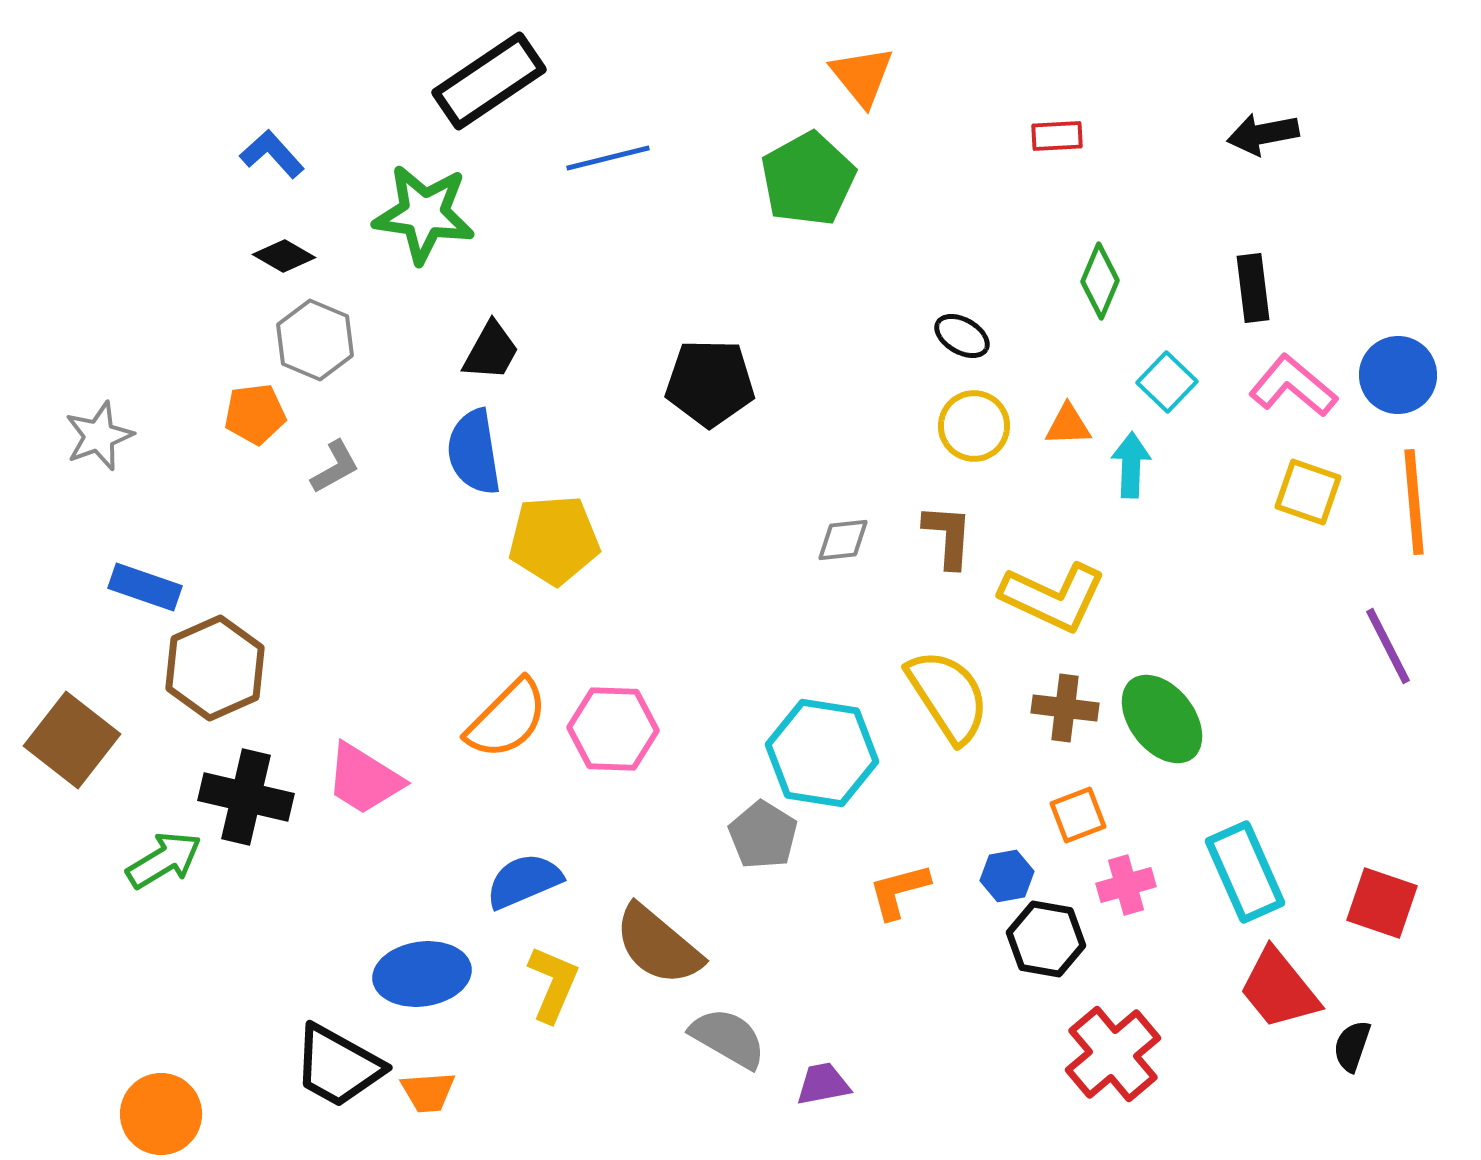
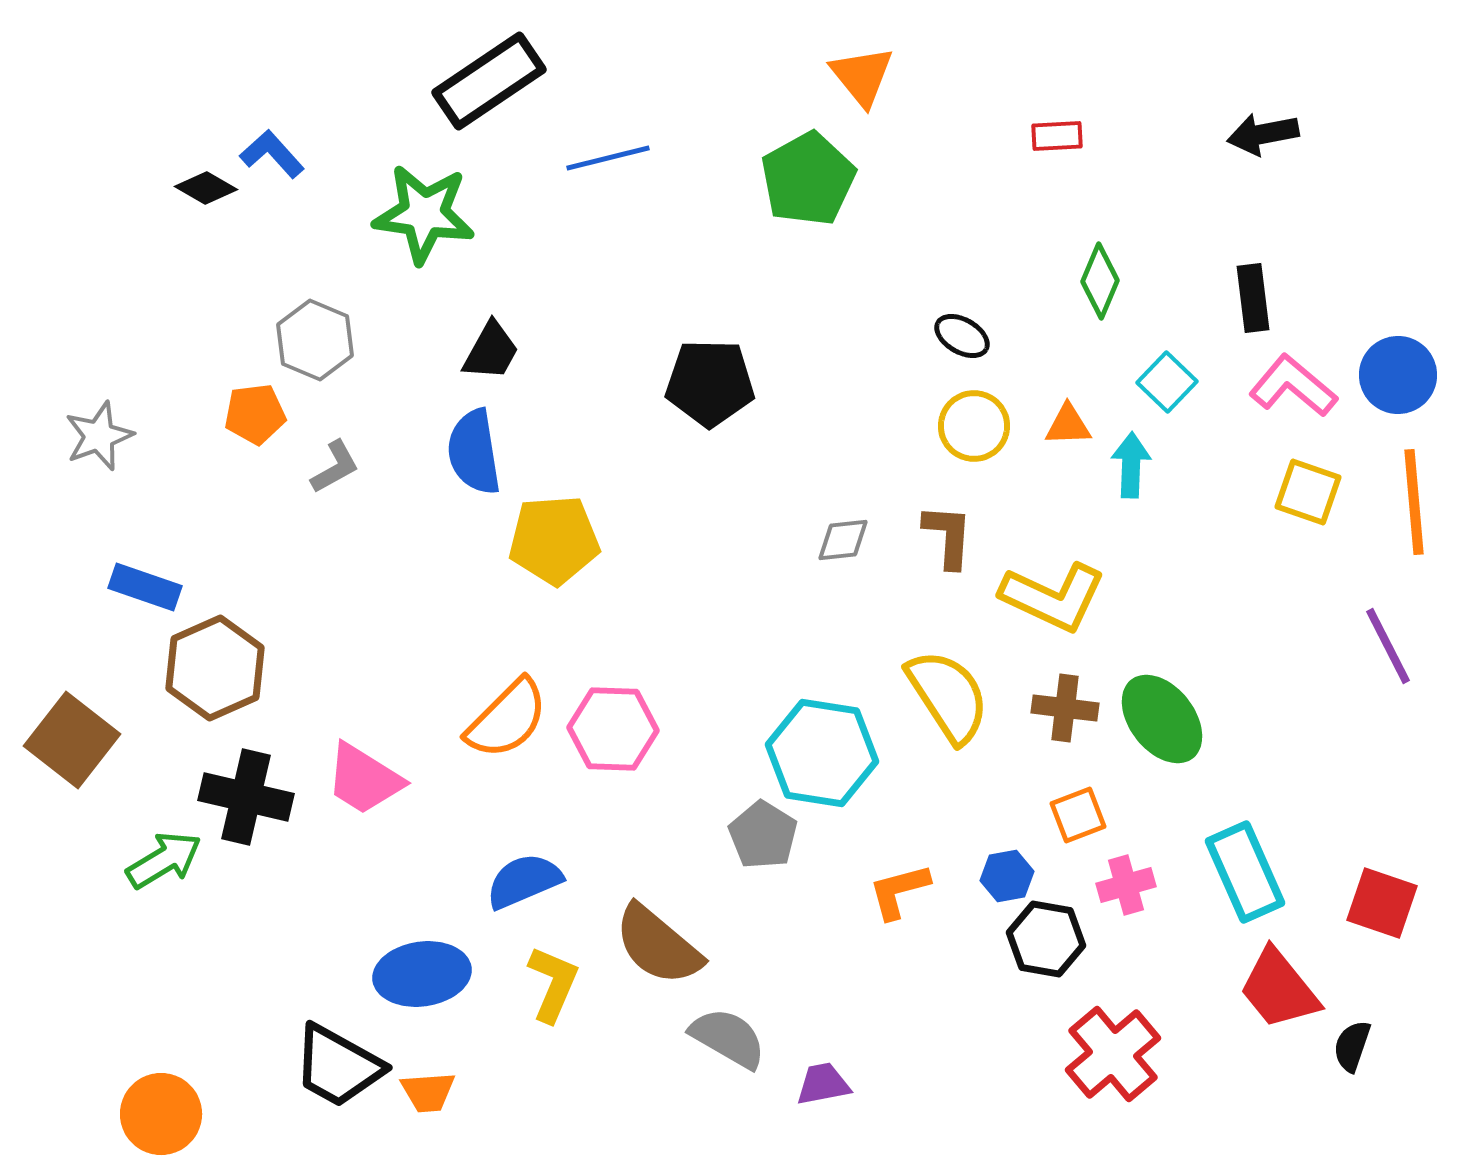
black diamond at (284, 256): moved 78 px left, 68 px up
black rectangle at (1253, 288): moved 10 px down
